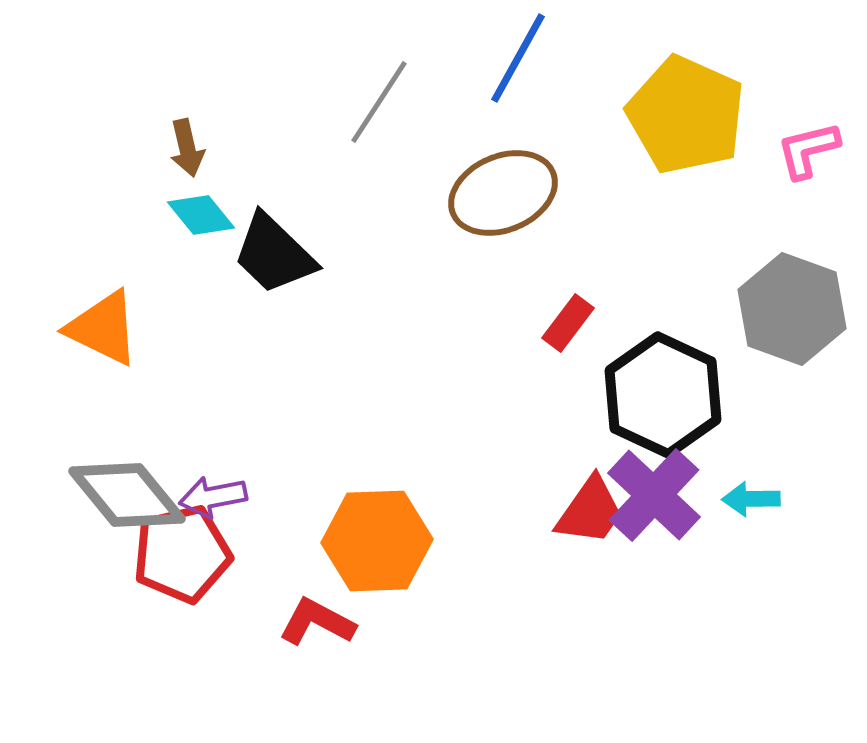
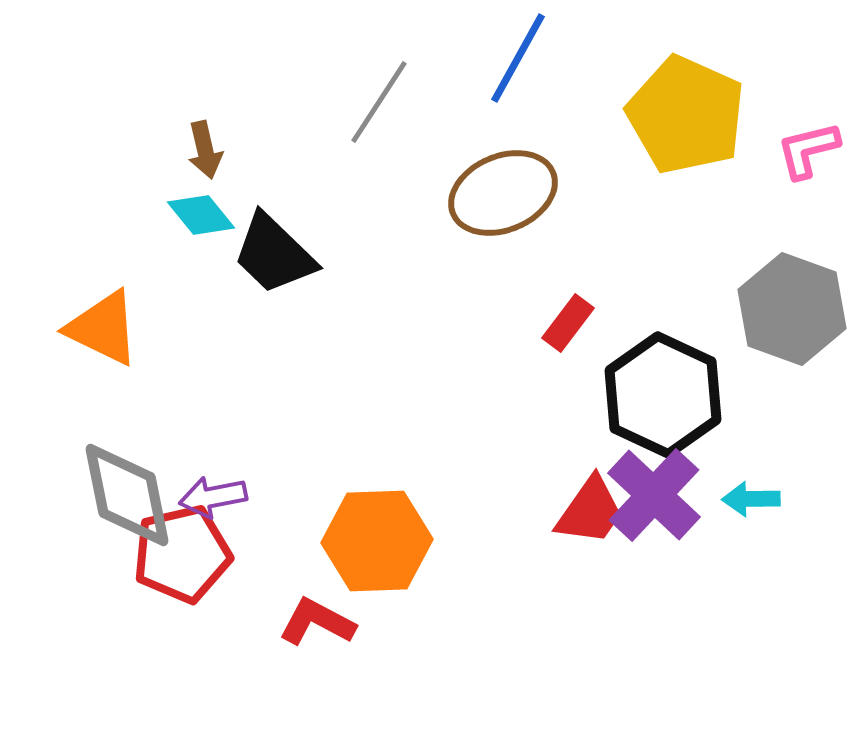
brown arrow: moved 18 px right, 2 px down
gray diamond: rotated 28 degrees clockwise
